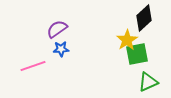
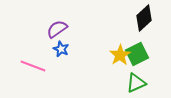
yellow star: moved 7 px left, 15 px down
blue star: rotated 28 degrees clockwise
green square: rotated 15 degrees counterclockwise
pink line: rotated 40 degrees clockwise
green triangle: moved 12 px left, 1 px down
